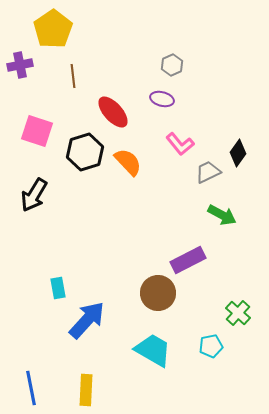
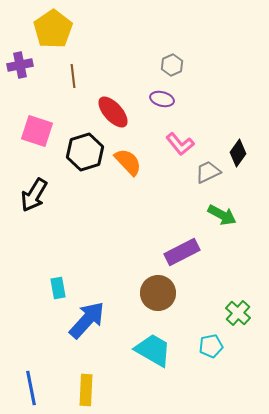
purple rectangle: moved 6 px left, 8 px up
